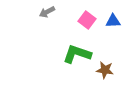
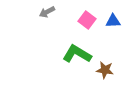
green L-shape: rotated 12 degrees clockwise
